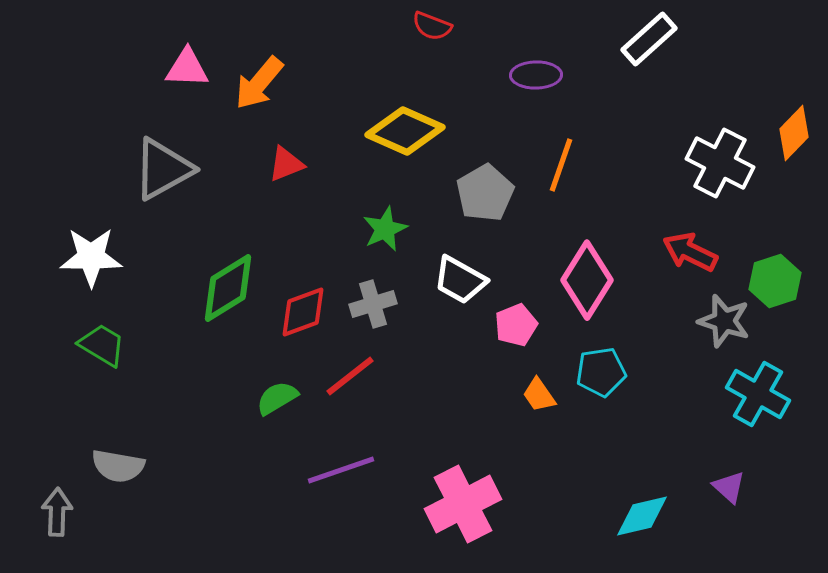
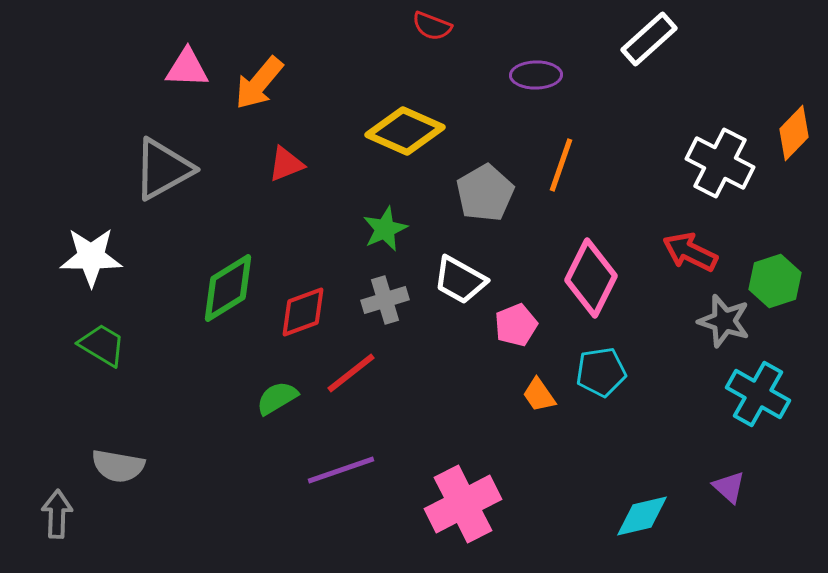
pink diamond: moved 4 px right, 2 px up; rotated 6 degrees counterclockwise
gray cross: moved 12 px right, 4 px up
red line: moved 1 px right, 3 px up
gray arrow: moved 2 px down
